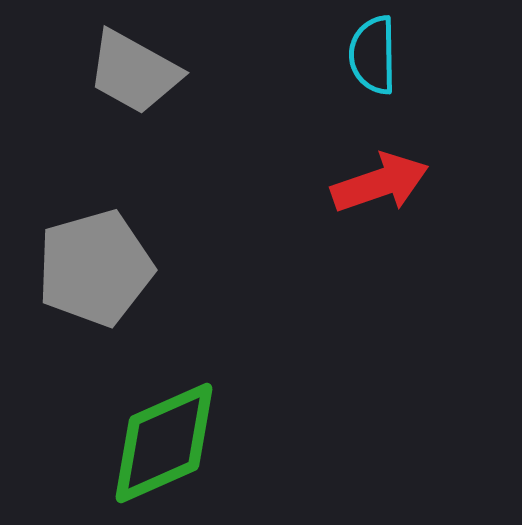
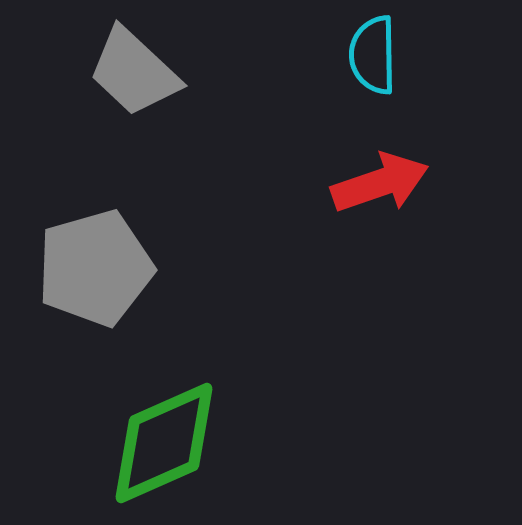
gray trapezoid: rotated 14 degrees clockwise
